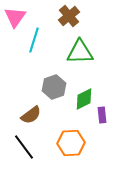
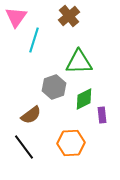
pink triangle: moved 1 px right
green triangle: moved 1 px left, 10 px down
